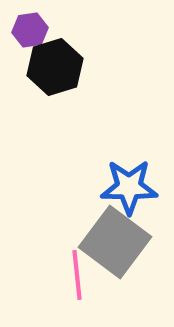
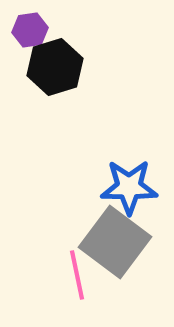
pink line: rotated 6 degrees counterclockwise
